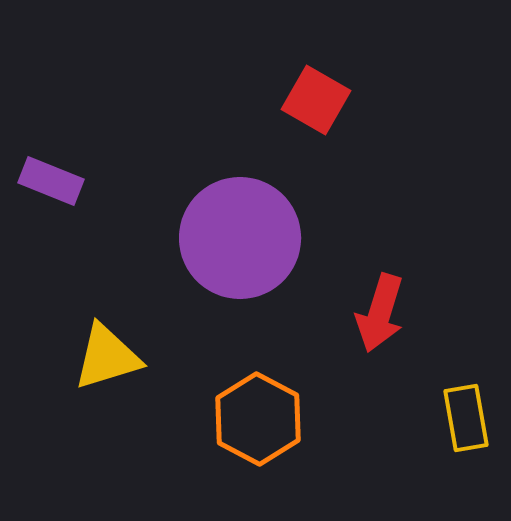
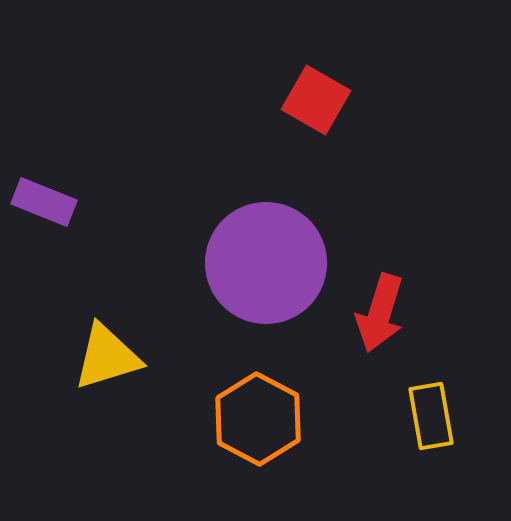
purple rectangle: moved 7 px left, 21 px down
purple circle: moved 26 px right, 25 px down
yellow rectangle: moved 35 px left, 2 px up
